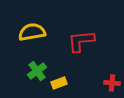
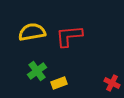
red L-shape: moved 12 px left, 5 px up
red cross: rotated 21 degrees clockwise
